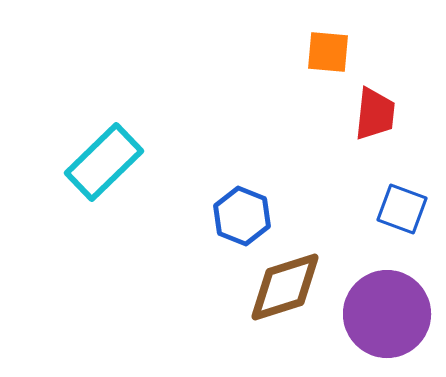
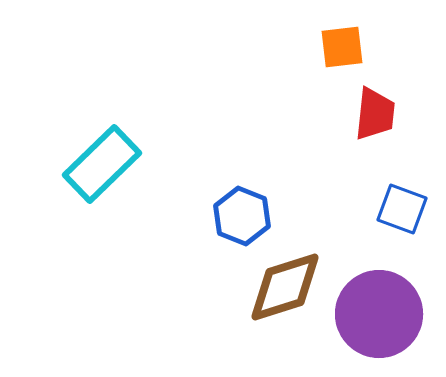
orange square: moved 14 px right, 5 px up; rotated 12 degrees counterclockwise
cyan rectangle: moved 2 px left, 2 px down
purple circle: moved 8 px left
